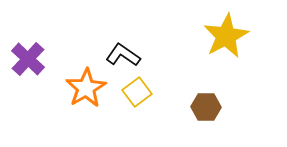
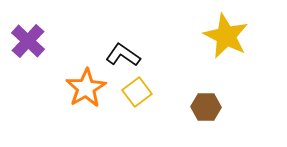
yellow star: rotated 18 degrees counterclockwise
purple cross: moved 18 px up
